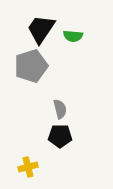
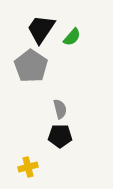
green semicircle: moved 1 px left, 1 px down; rotated 54 degrees counterclockwise
gray pentagon: rotated 20 degrees counterclockwise
